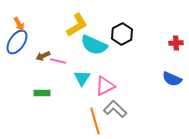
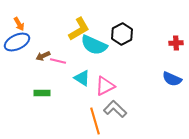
yellow L-shape: moved 2 px right, 4 px down
blue ellipse: rotated 30 degrees clockwise
cyan triangle: rotated 30 degrees counterclockwise
